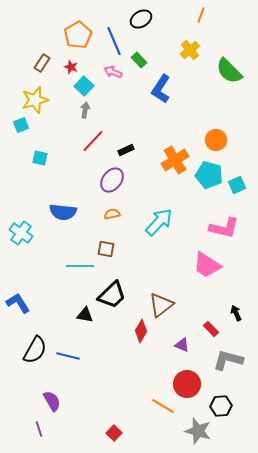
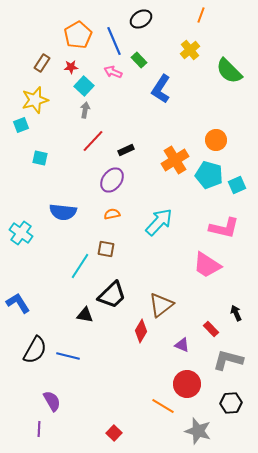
red star at (71, 67): rotated 24 degrees counterclockwise
cyan line at (80, 266): rotated 56 degrees counterclockwise
black hexagon at (221, 406): moved 10 px right, 3 px up
purple line at (39, 429): rotated 21 degrees clockwise
